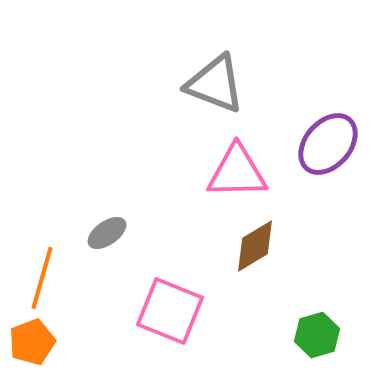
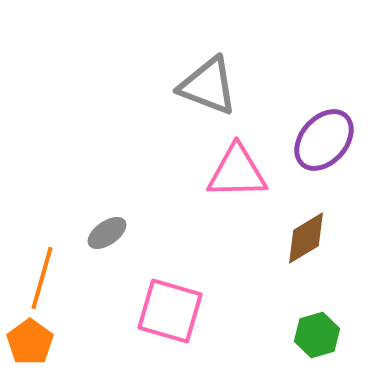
gray triangle: moved 7 px left, 2 px down
purple ellipse: moved 4 px left, 4 px up
brown diamond: moved 51 px right, 8 px up
pink square: rotated 6 degrees counterclockwise
orange pentagon: moved 2 px left; rotated 15 degrees counterclockwise
